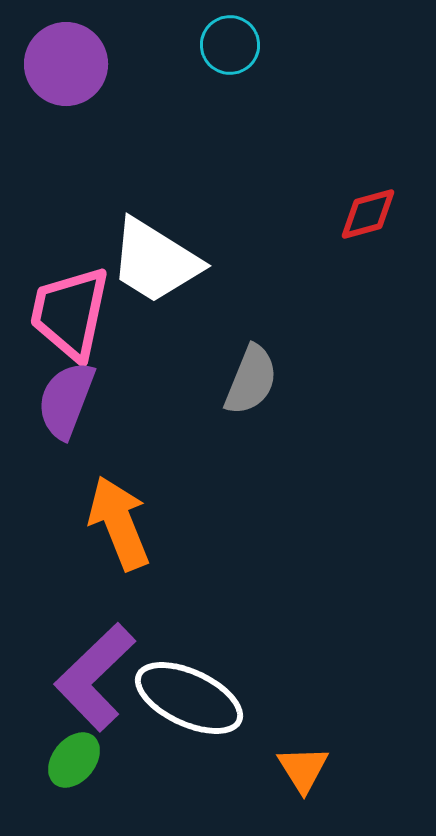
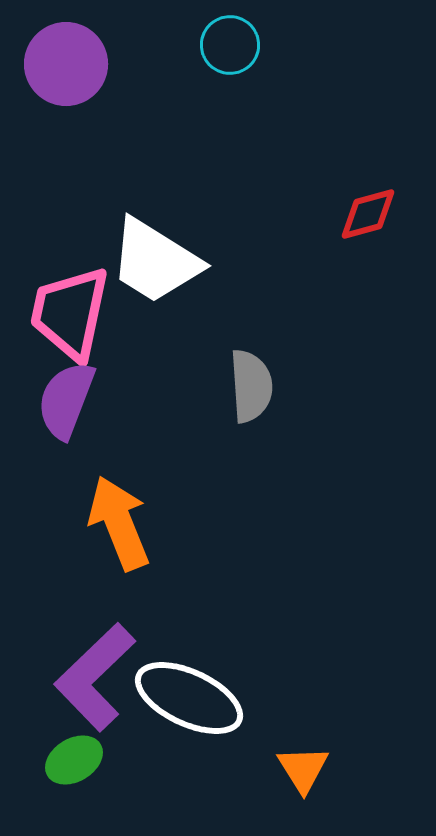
gray semicircle: moved 6 px down; rotated 26 degrees counterclockwise
green ellipse: rotated 20 degrees clockwise
